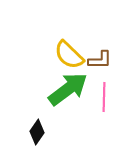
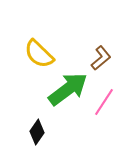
yellow semicircle: moved 30 px left, 1 px up
brown L-shape: moved 1 px right, 2 px up; rotated 40 degrees counterclockwise
pink line: moved 5 px down; rotated 32 degrees clockwise
